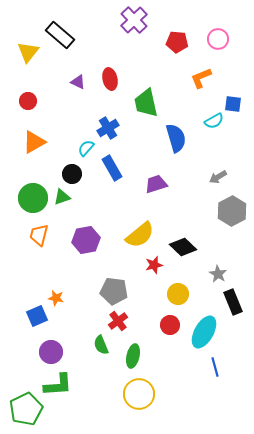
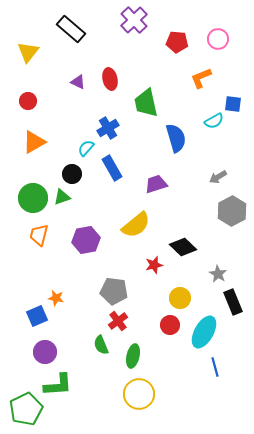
black rectangle at (60, 35): moved 11 px right, 6 px up
yellow semicircle at (140, 235): moved 4 px left, 10 px up
yellow circle at (178, 294): moved 2 px right, 4 px down
purple circle at (51, 352): moved 6 px left
